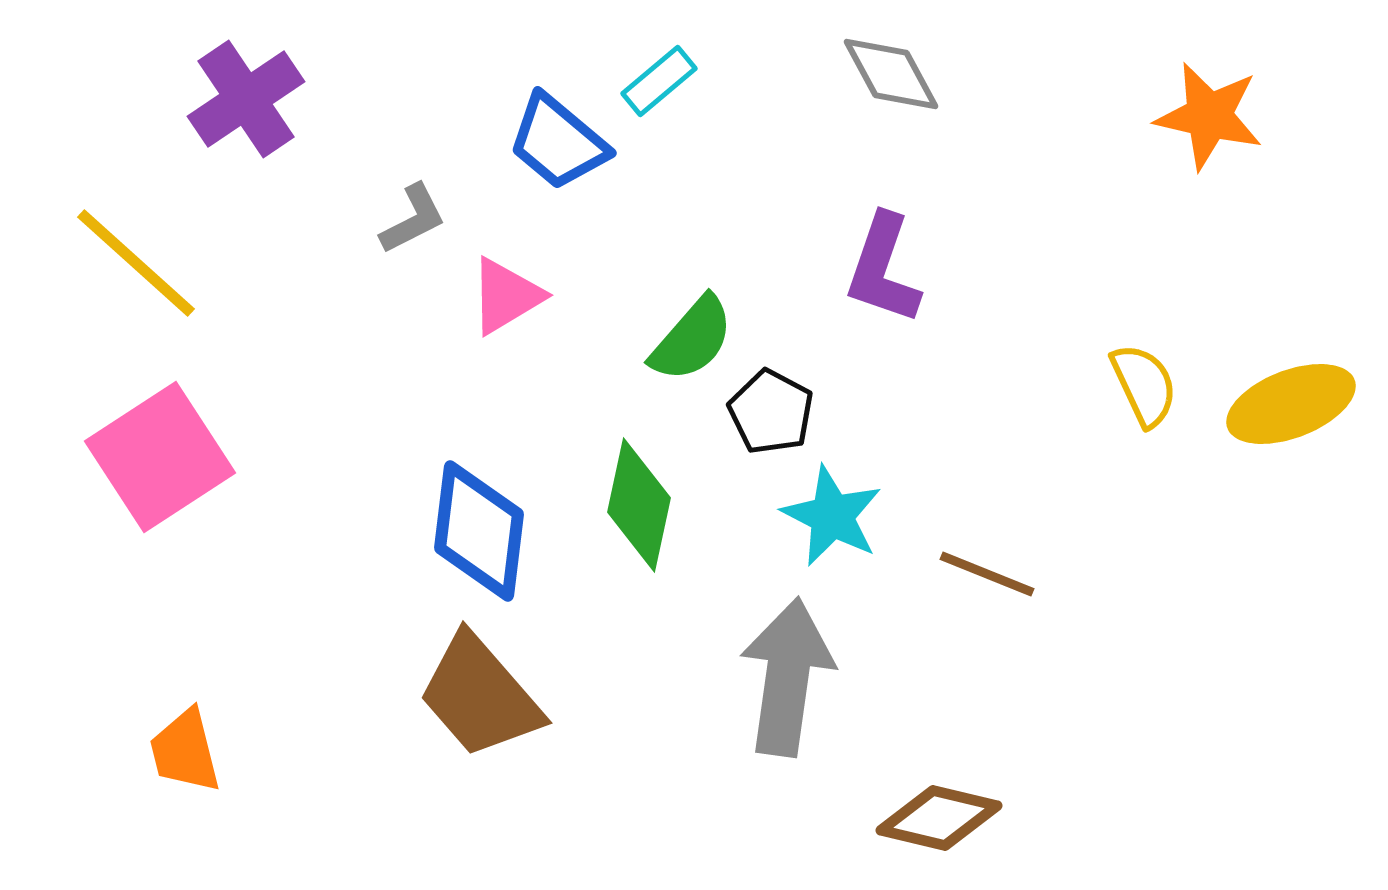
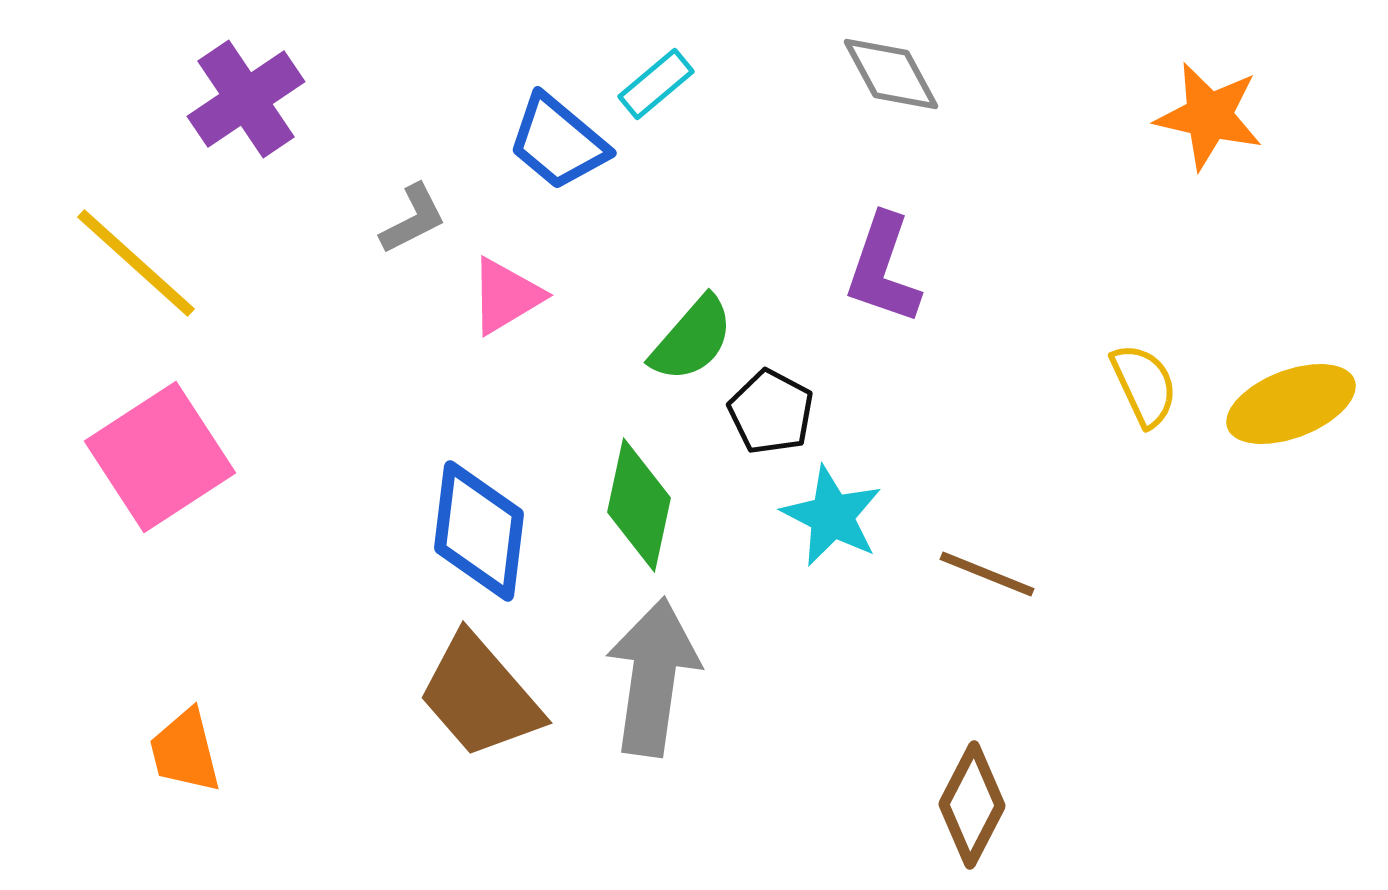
cyan rectangle: moved 3 px left, 3 px down
gray arrow: moved 134 px left
brown diamond: moved 33 px right, 13 px up; rotated 76 degrees counterclockwise
